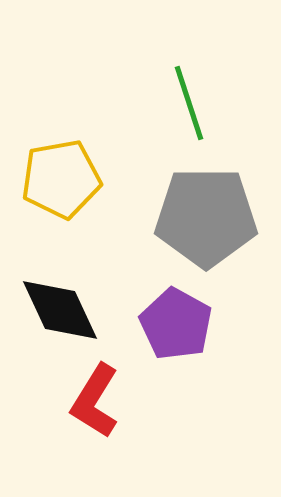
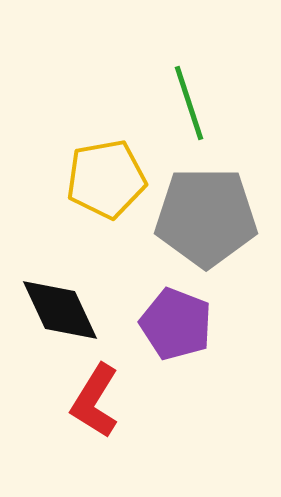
yellow pentagon: moved 45 px right
purple pentagon: rotated 8 degrees counterclockwise
